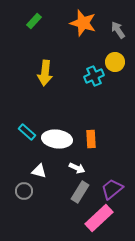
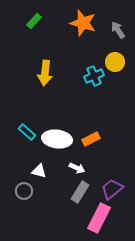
orange rectangle: rotated 66 degrees clockwise
pink rectangle: rotated 20 degrees counterclockwise
